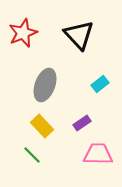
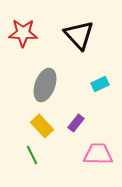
red star: rotated 24 degrees clockwise
cyan rectangle: rotated 12 degrees clockwise
purple rectangle: moved 6 px left; rotated 18 degrees counterclockwise
green line: rotated 18 degrees clockwise
